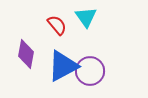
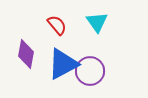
cyan triangle: moved 11 px right, 5 px down
blue triangle: moved 2 px up
